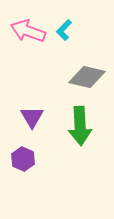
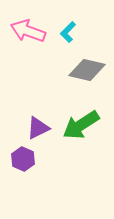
cyan L-shape: moved 4 px right, 2 px down
gray diamond: moved 7 px up
purple triangle: moved 6 px right, 11 px down; rotated 35 degrees clockwise
green arrow: moved 1 px right, 1 px up; rotated 60 degrees clockwise
